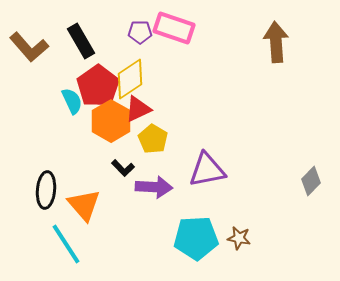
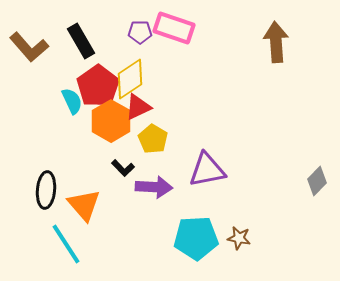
red triangle: moved 2 px up
gray diamond: moved 6 px right
